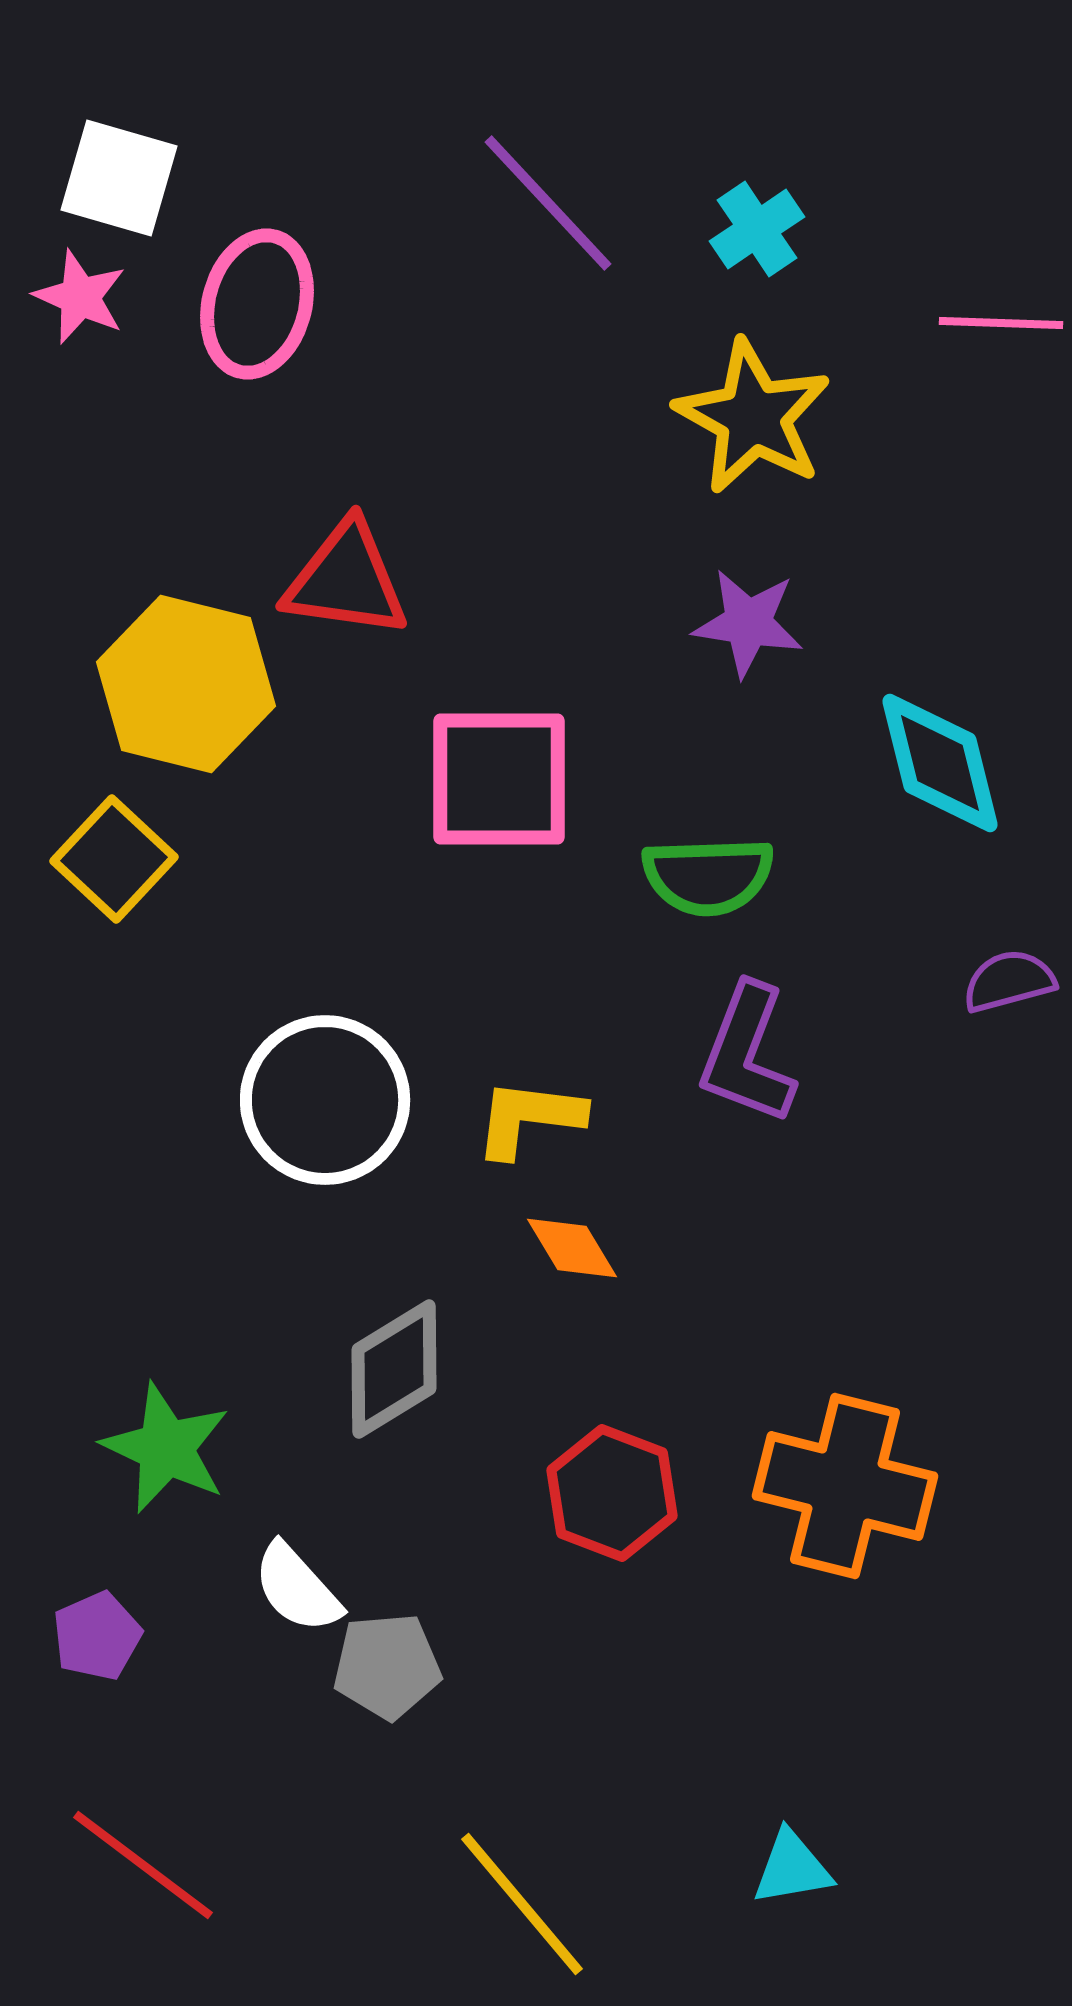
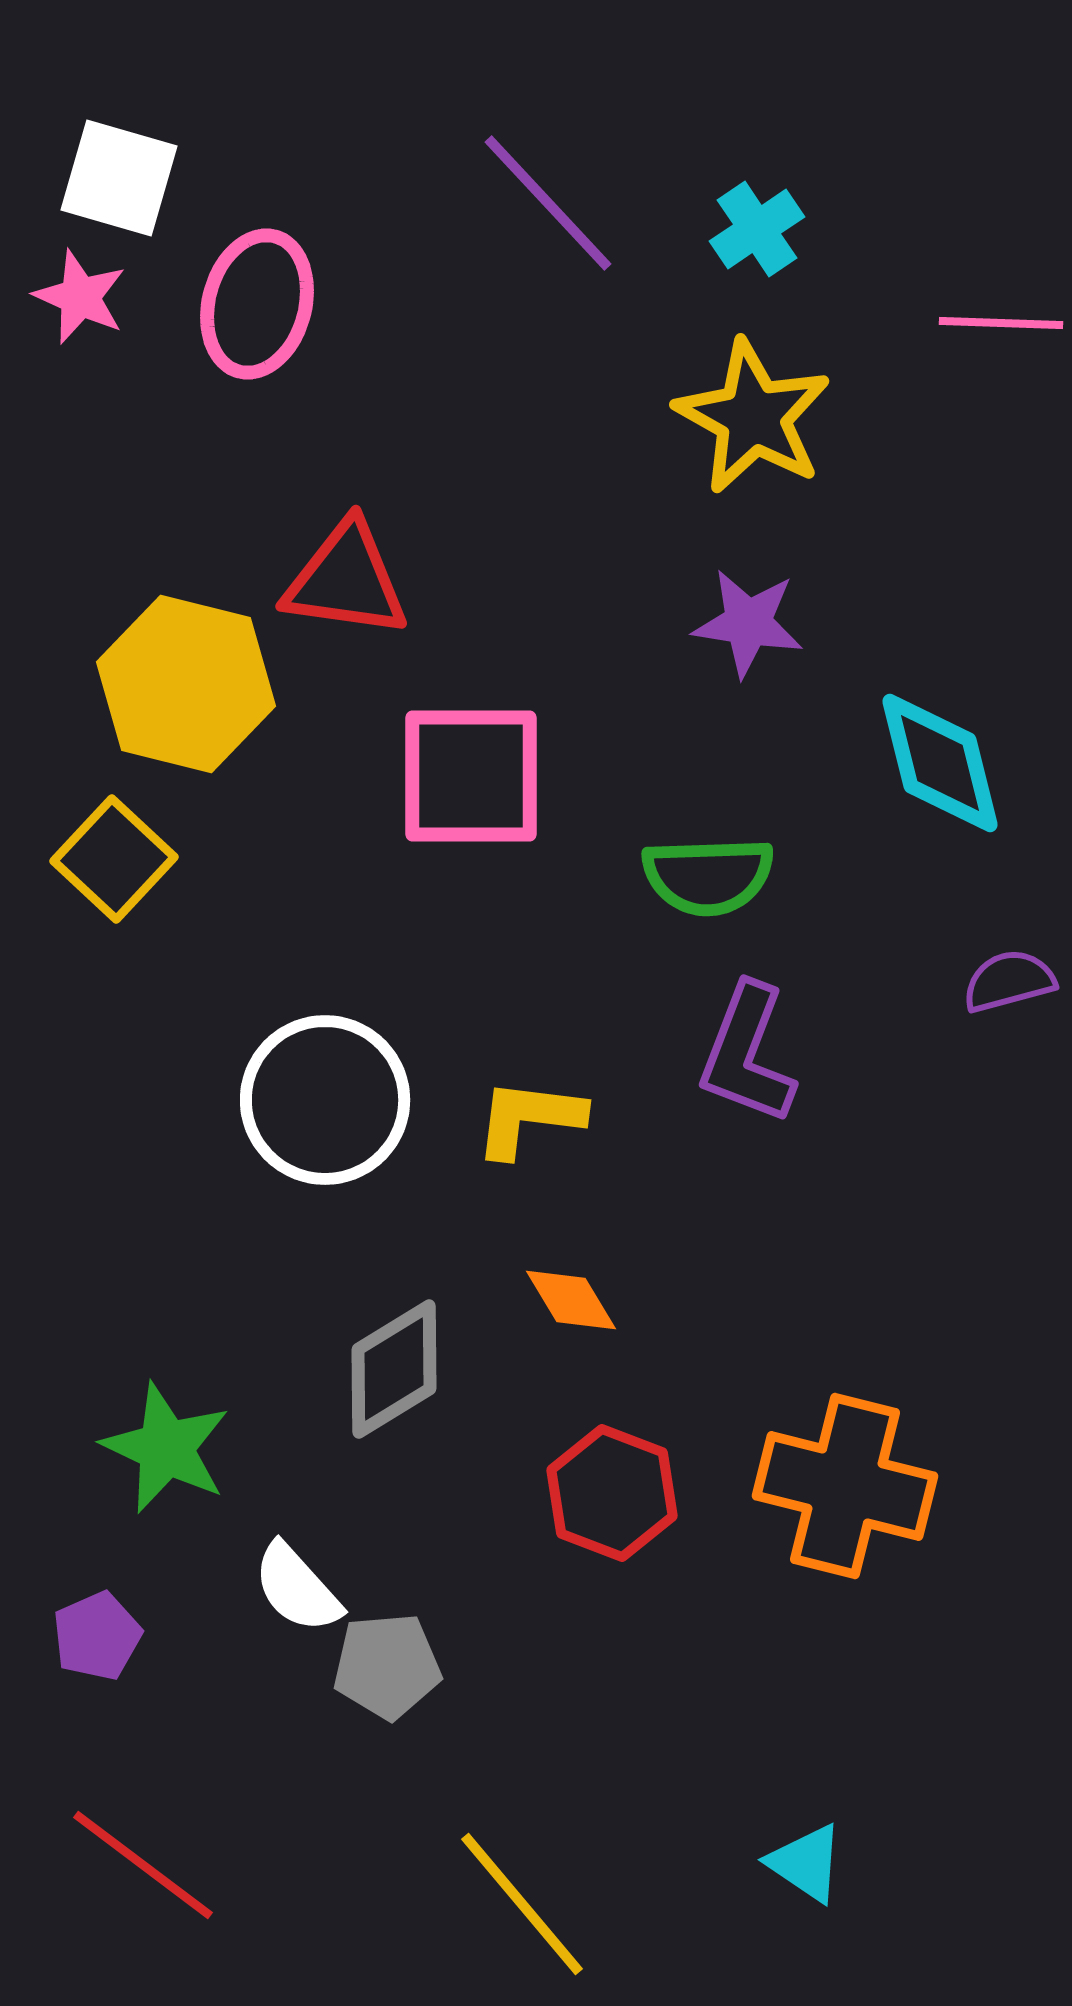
pink square: moved 28 px left, 3 px up
orange diamond: moved 1 px left, 52 px down
cyan triangle: moved 14 px right, 5 px up; rotated 44 degrees clockwise
